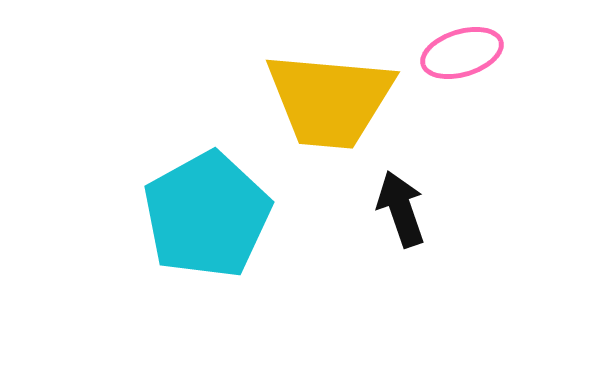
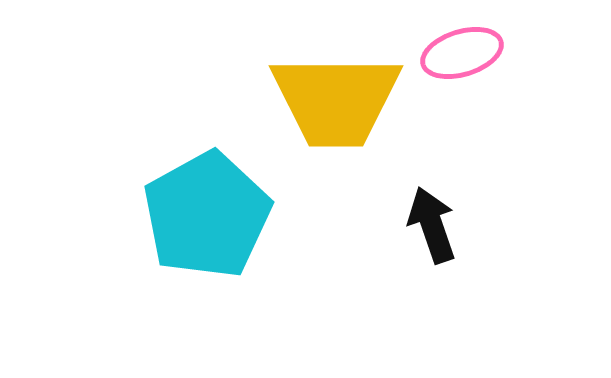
yellow trapezoid: moved 6 px right; rotated 5 degrees counterclockwise
black arrow: moved 31 px right, 16 px down
